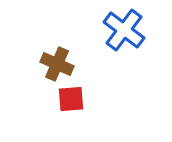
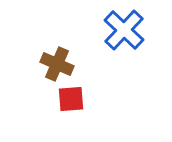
blue cross: rotated 6 degrees clockwise
